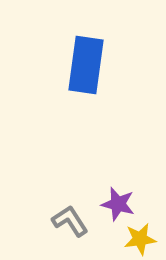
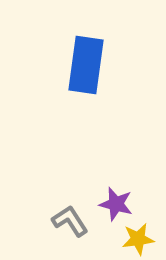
purple star: moved 2 px left
yellow star: moved 2 px left
